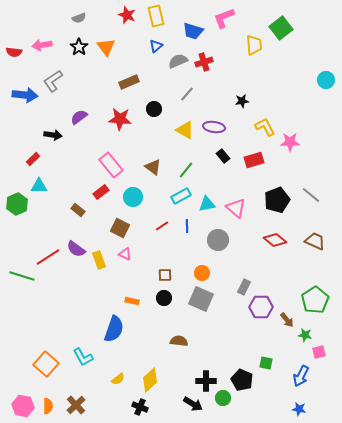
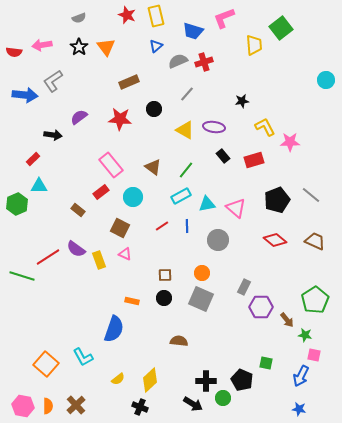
pink square at (319, 352): moved 5 px left, 3 px down; rotated 24 degrees clockwise
